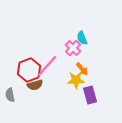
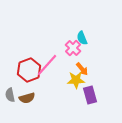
pink line: moved 1 px up
brown semicircle: moved 8 px left, 13 px down
